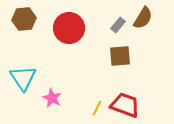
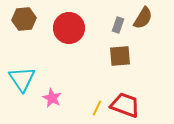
gray rectangle: rotated 21 degrees counterclockwise
cyan triangle: moved 1 px left, 1 px down
